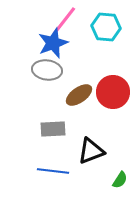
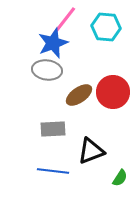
green semicircle: moved 2 px up
